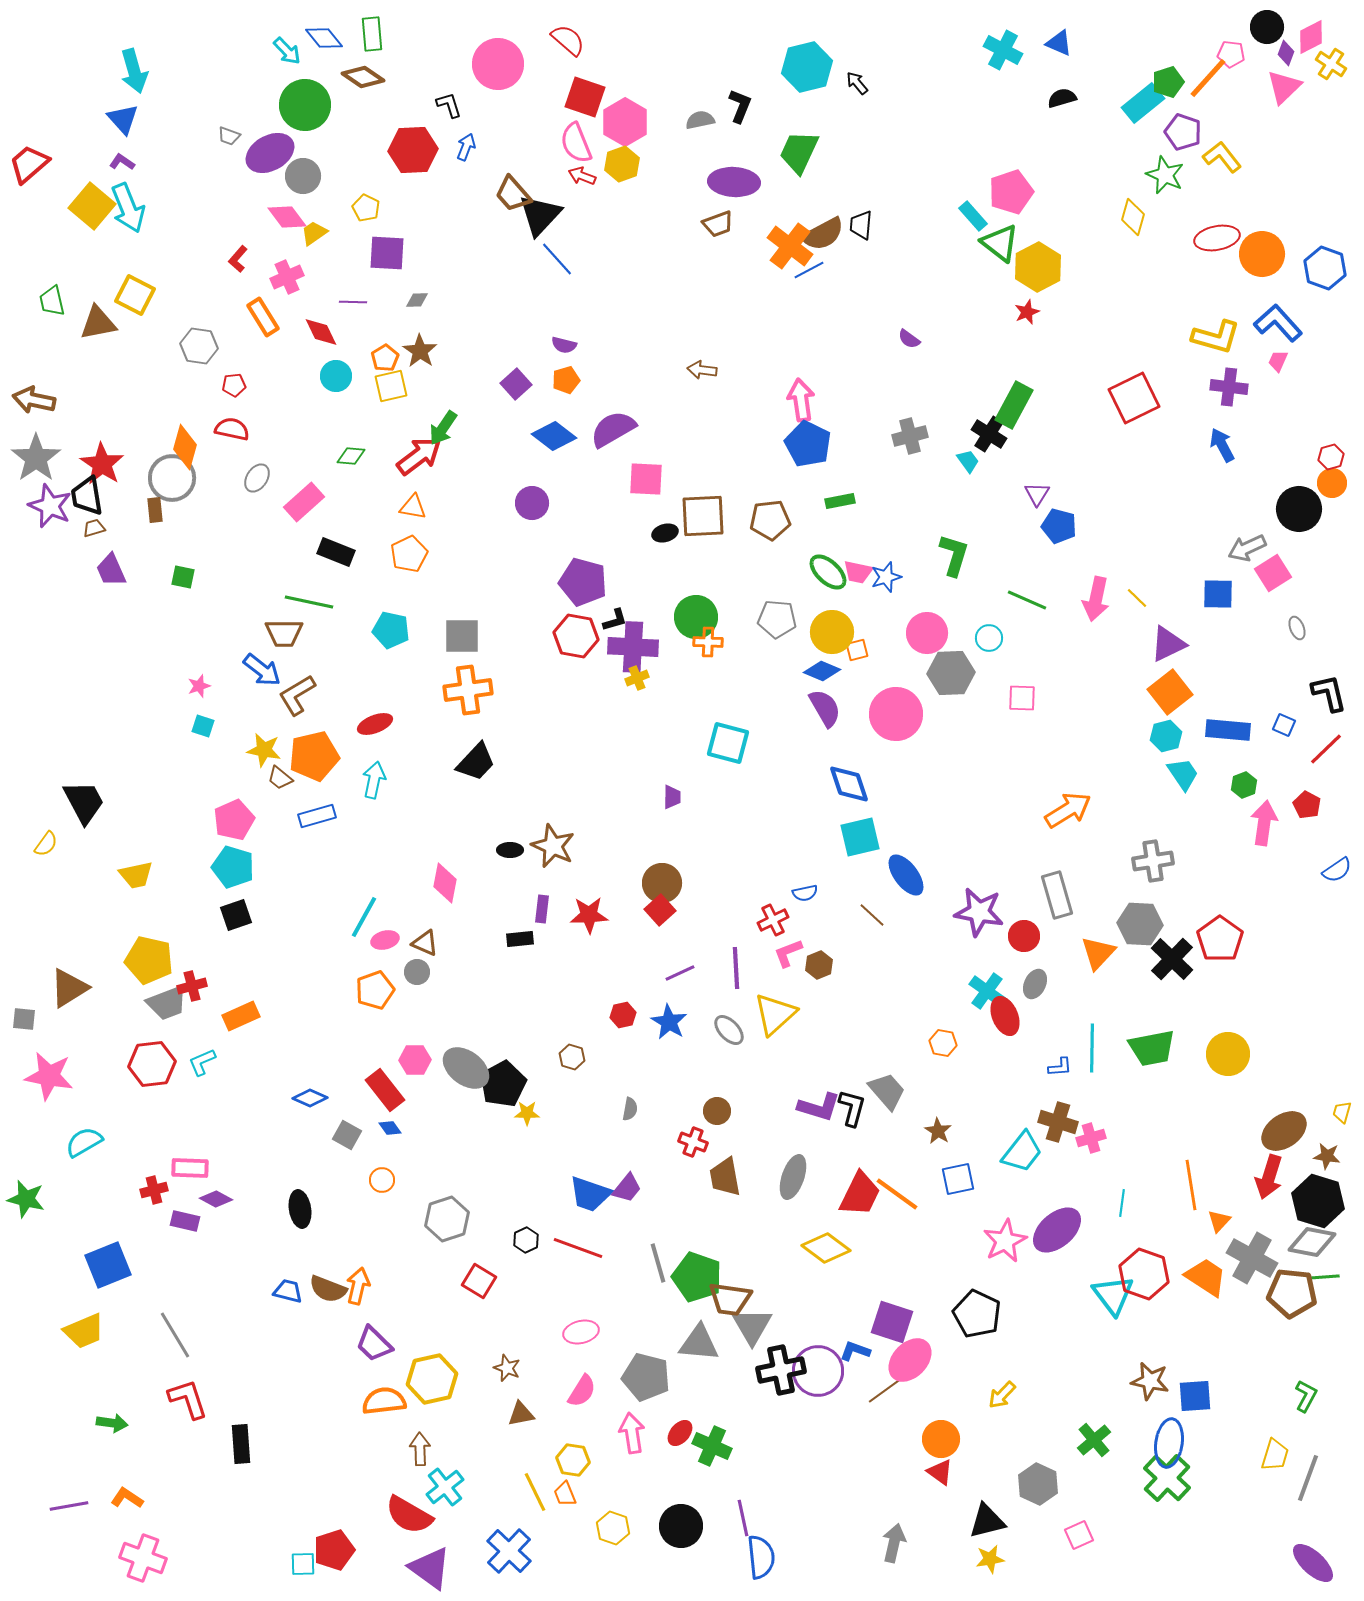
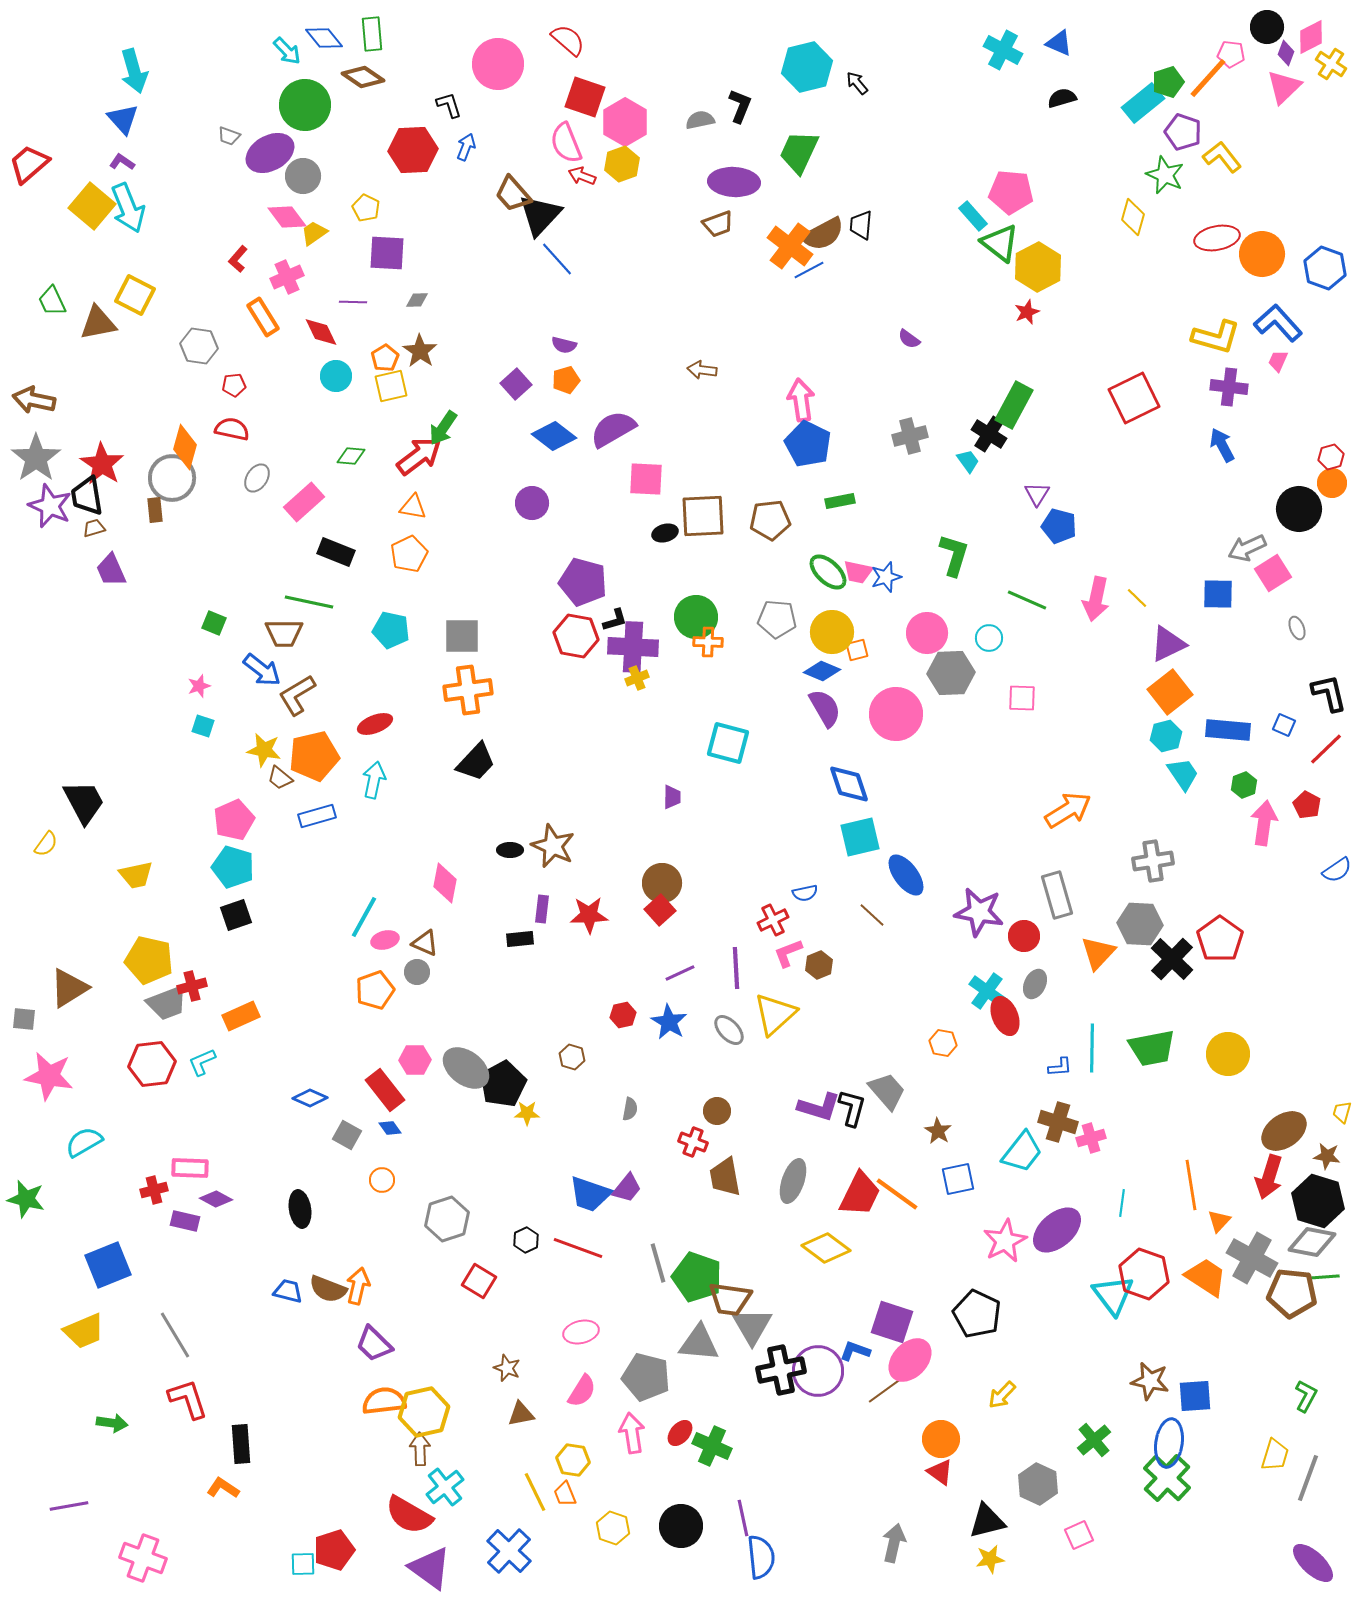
pink semicircle at (576, 143): moved 10 px left
pink pentagon at (1011, 192): rotated 24 degrees clockwise
green trapezoid at (52, 301): rotated 12 degrees counterclockwise
green square at (183, 577): moved 31 px right, 46 px down; rotated 10 degrees clockwise
gray ellipse at (793, 1177): moved 4 px down
yellow hexagon at (432, 1379): moved 8 px left, 33 px down
orange L-shape at (127, 1498): moved 96 px right, 10 px up
